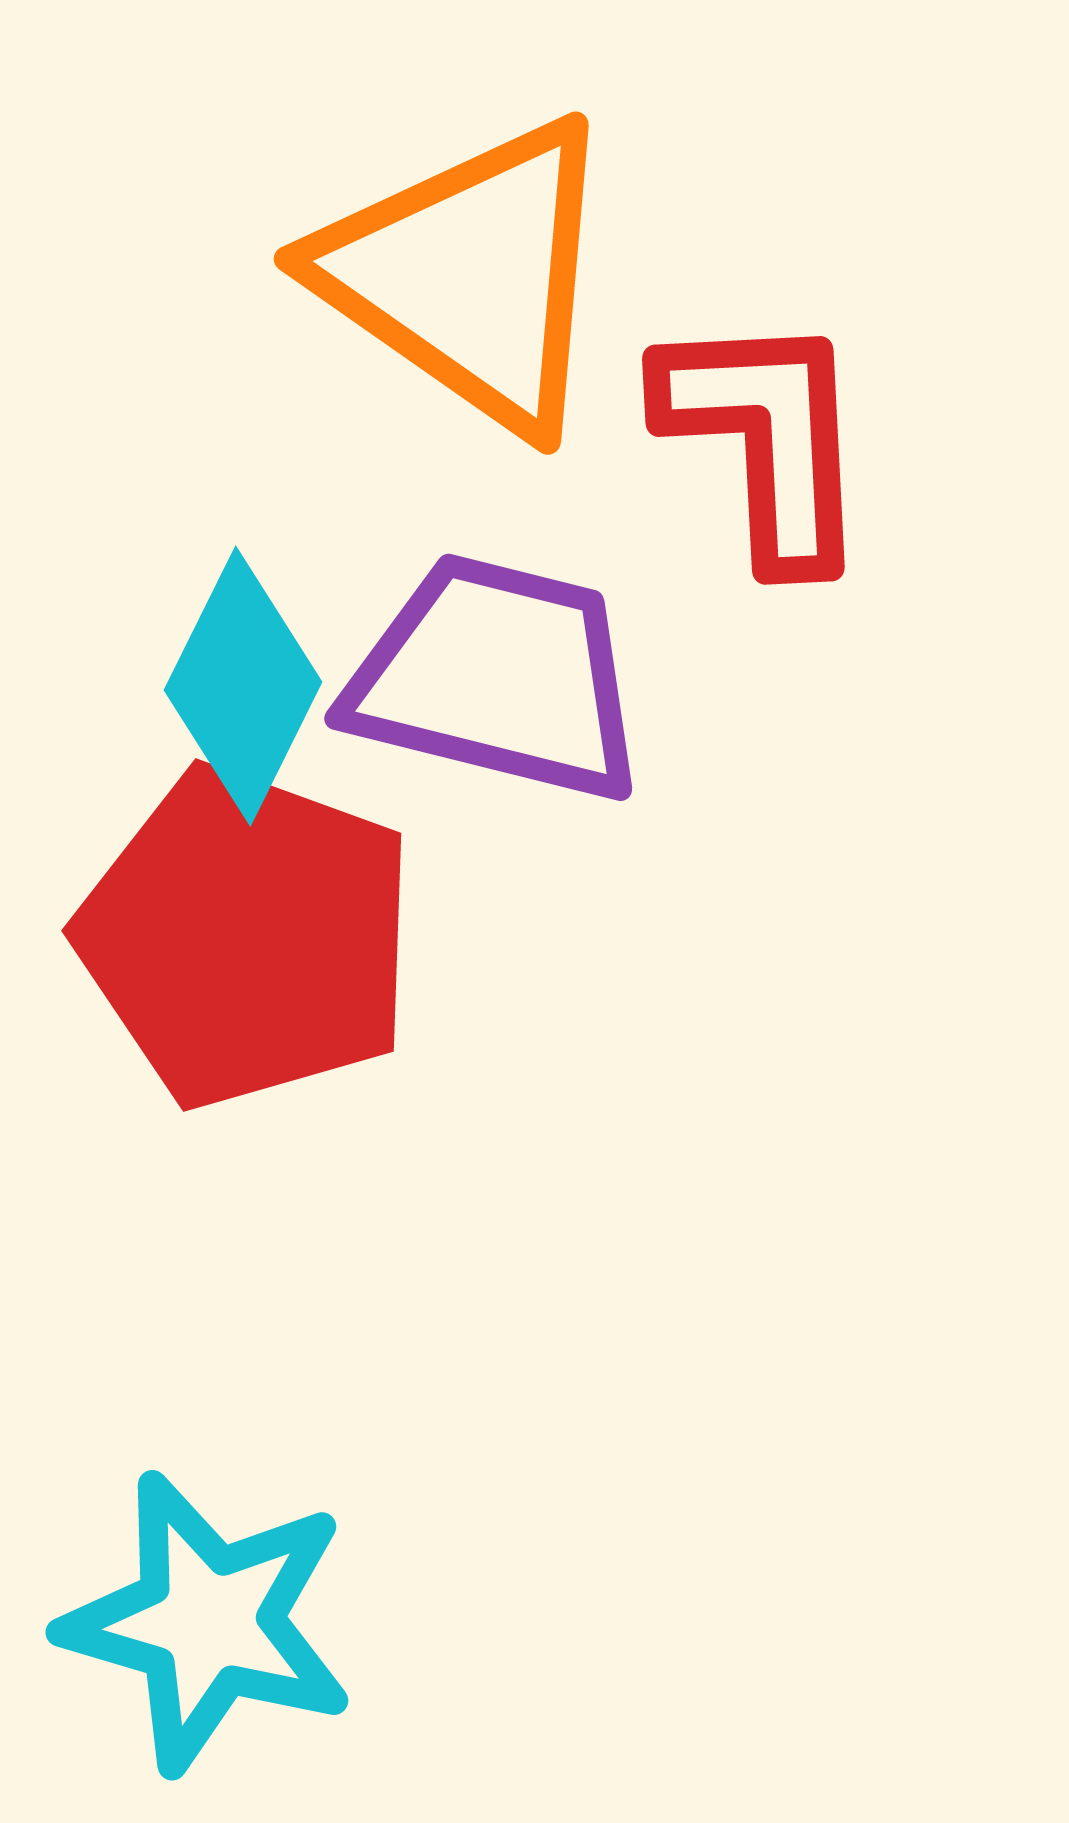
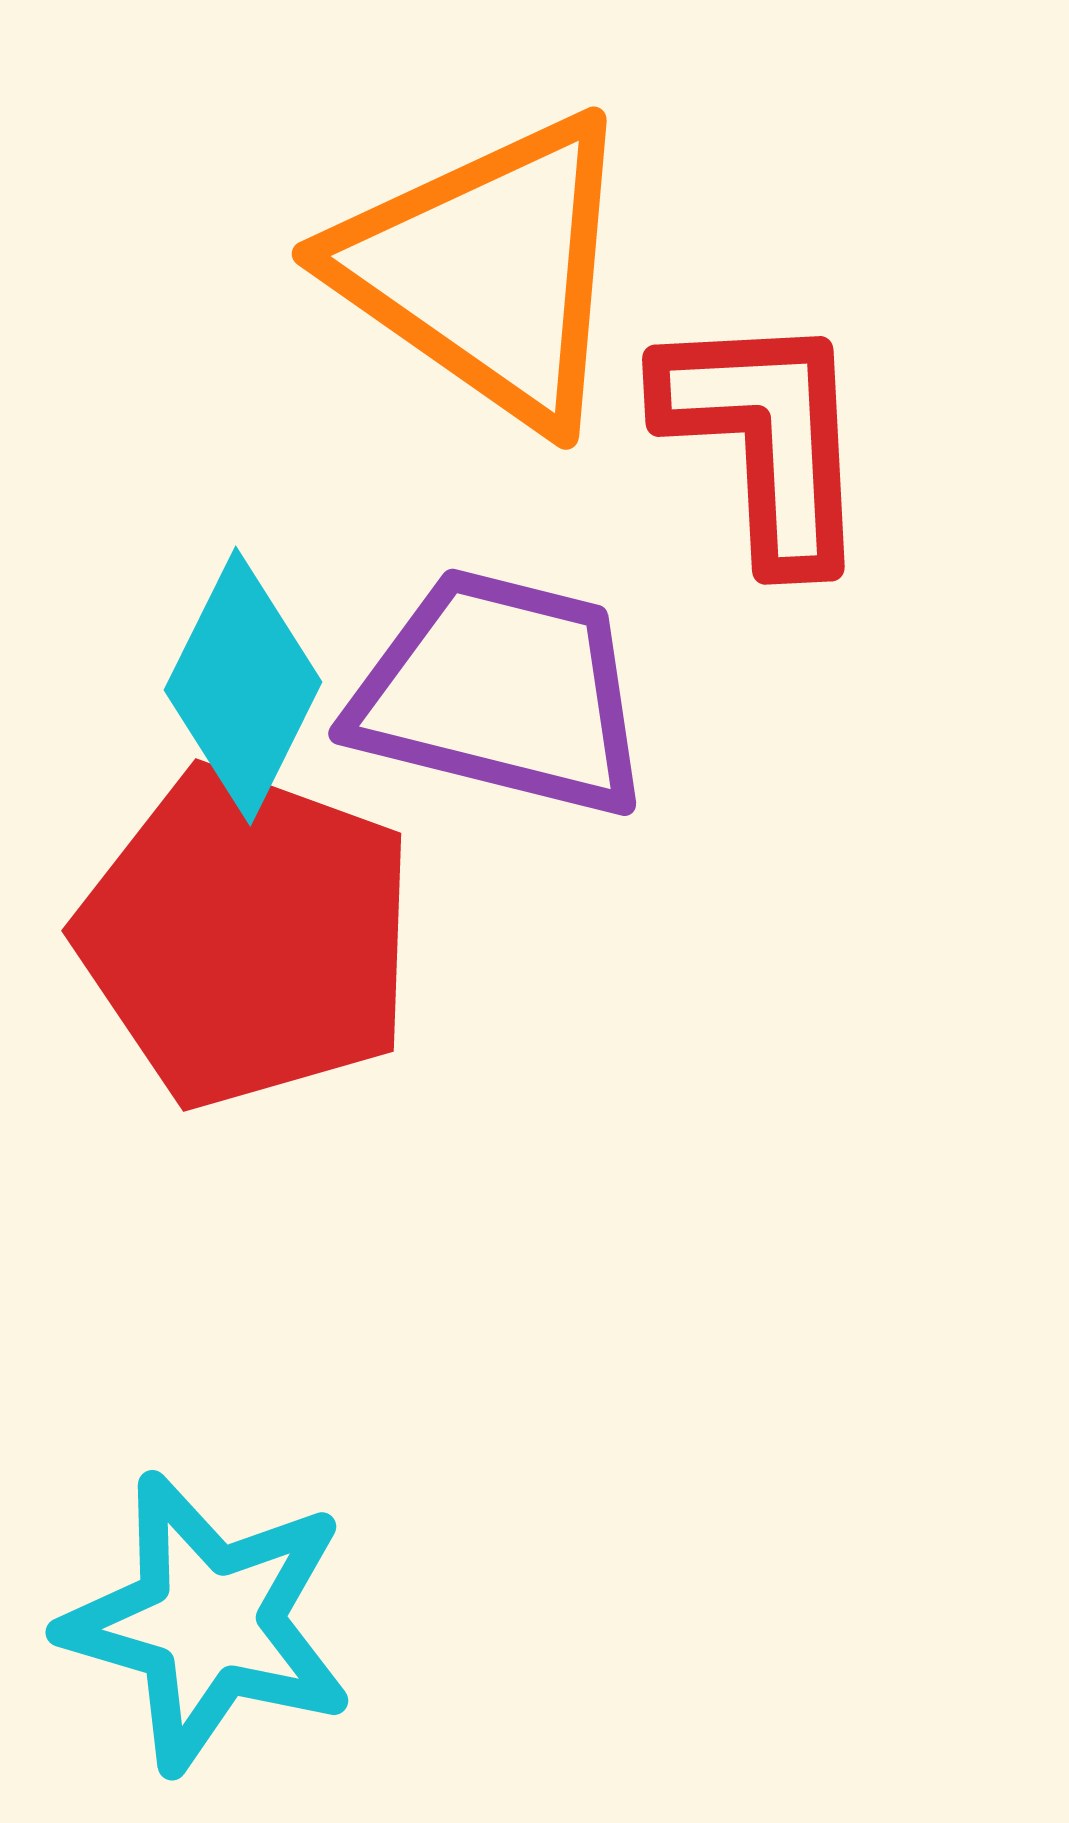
orange triangle: moved 18 px right, 5 px up
purple trapezoid: moved 4 px right, 15 px down
